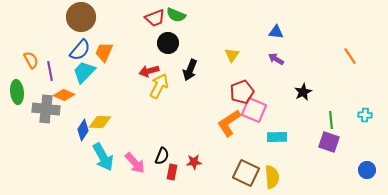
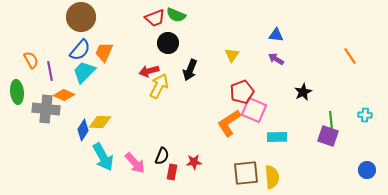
blue triangle: moved 3 px down
purple square: moved 1 px left, 6 px up
brown square: rotated 32 degrees counterclockwise
